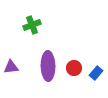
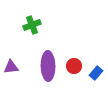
red circle: moved 2 px up
